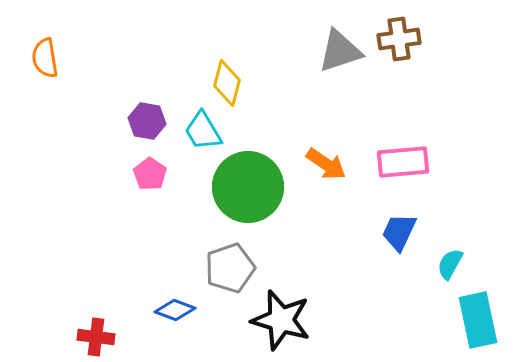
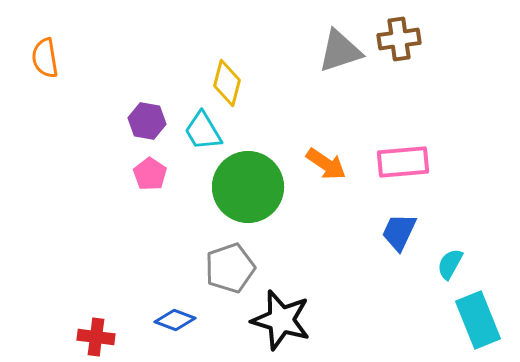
blue diamond: moved 10 px down
cyan rectangle: rotated 10 degrees counterclockwise
